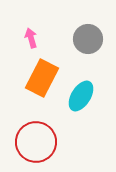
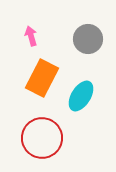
pink arrow: moved 2 px up
red circle: moved 6 px right, 4 px up
